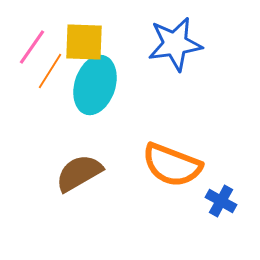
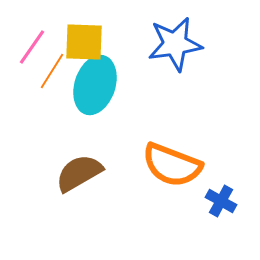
orange line: moved 2 px right
